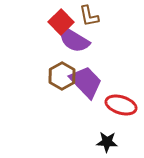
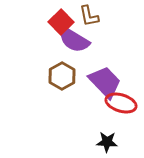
purple trapezoid: moved 19 px right
red ellipse: moved 2 px up
